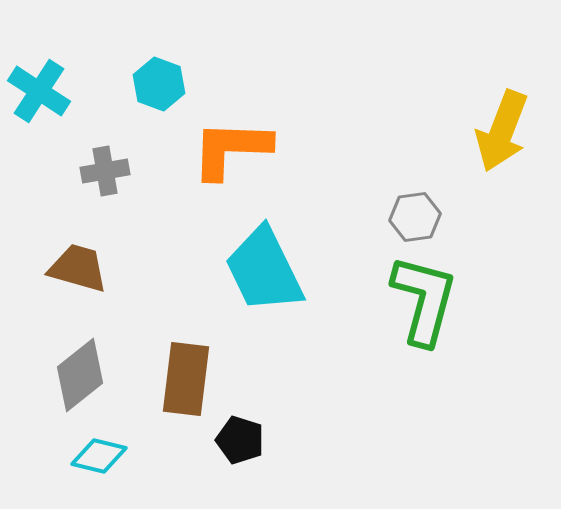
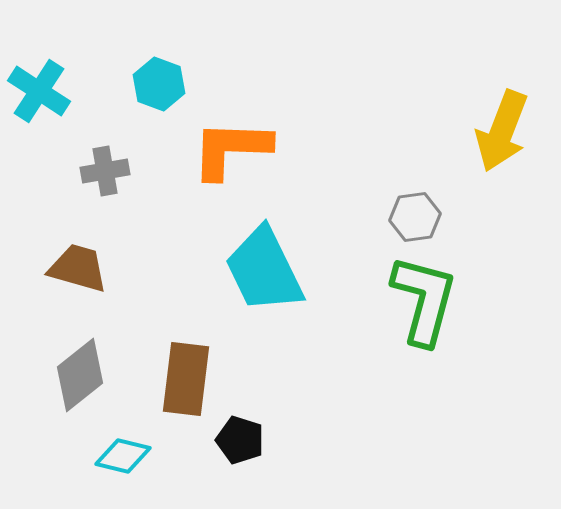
cyan diamond: moved 24 px right
